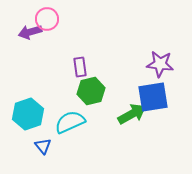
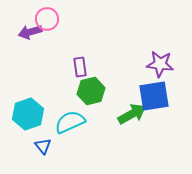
blue square: moved 1 px right, 1 px up
